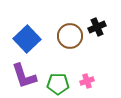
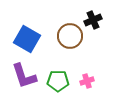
black cross: moved 4 px left, 7 px up
blue square: rotated 16 degrees counterclockwise
green pentagon: moved 3 px up
